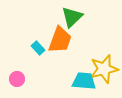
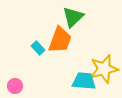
green triangle: moved 1 px right
pink circle: moved 2 px left, 7 px down
